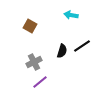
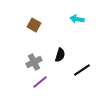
cyan arrow: moved 6 px right, 4 px down
brown square: moved 4 px right, 1 px up
black line: moved 24 px down
black semicircle: moved 2 px left, 4 px down
